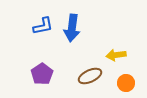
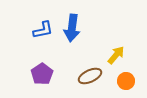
blue L-shape: moved 4 px down
yellow arrow: rotated 138 degrees clockwise
orange circle: moved 2 px up
